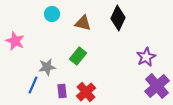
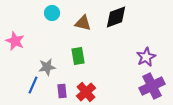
cyan circle: moved 1 px up
black diamond: moved 2 px left, 1 px up; rotated 45 degrees clockwise
green rectangle: rotated 48 degrees counterclockwise
purple cross: moved 5 px left; rotated 15 degrees clockwise
